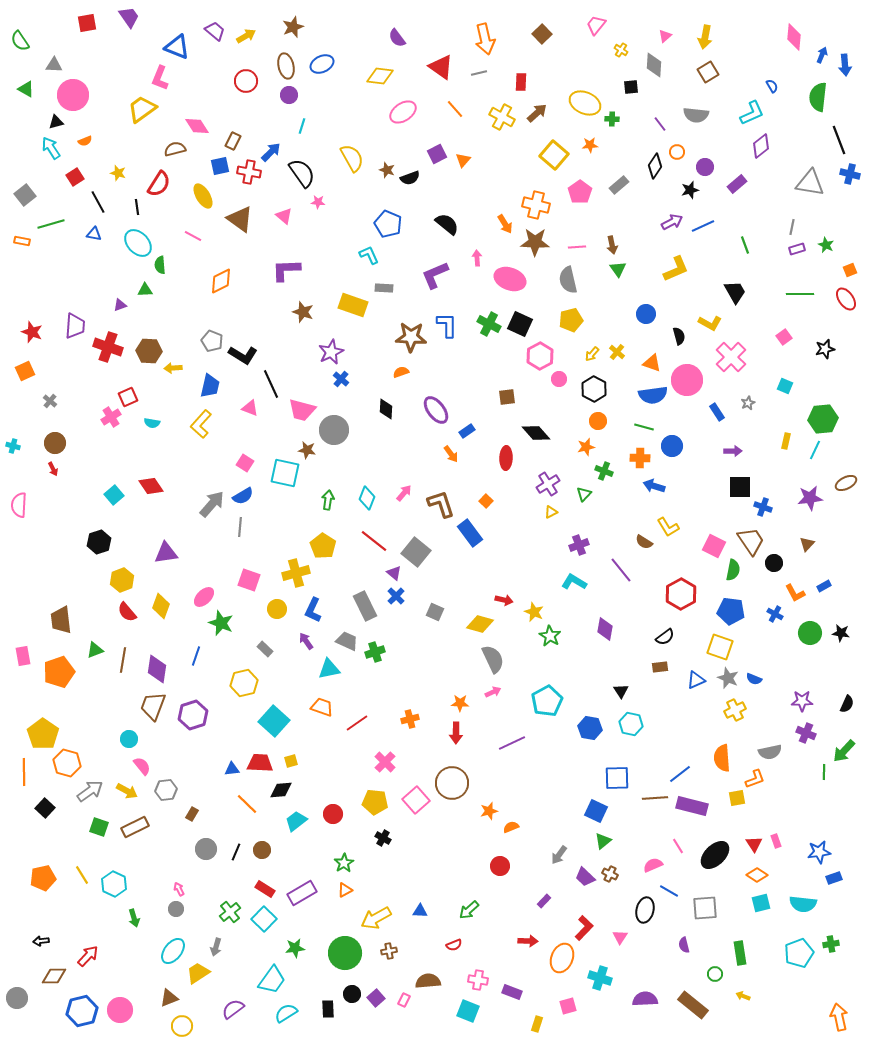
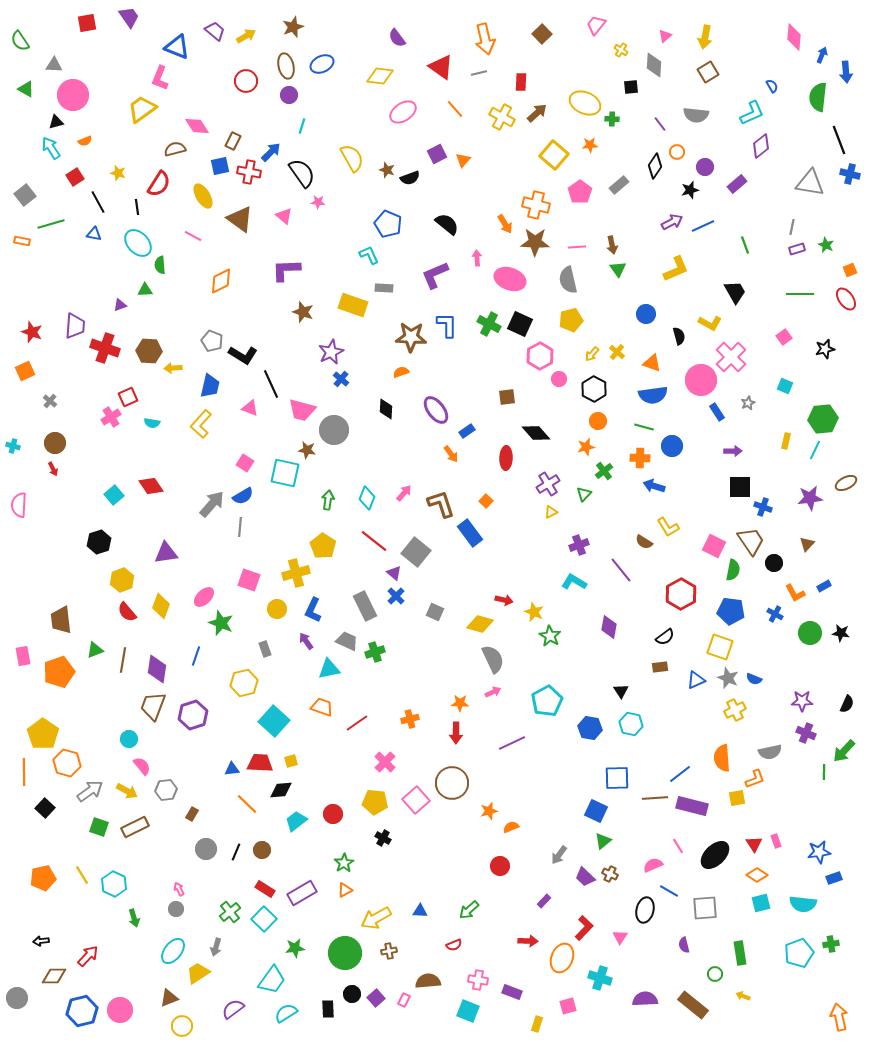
blue arrow at (845, 65): moved 1 px right, 7 px down
red cross at (108, 347): moved 3 px left, 1 px down
pink circle at (687, 380): moved 14 px right
green cross at (604, 471): rotated 30 degrees clockwise
purple diamond at (605, 629): moved 4 px right, 2 px up
gray rectangle at (265, 649): rotated 28 degrees clockwise
